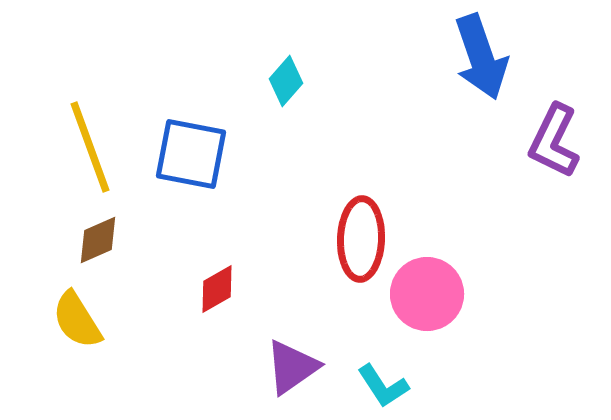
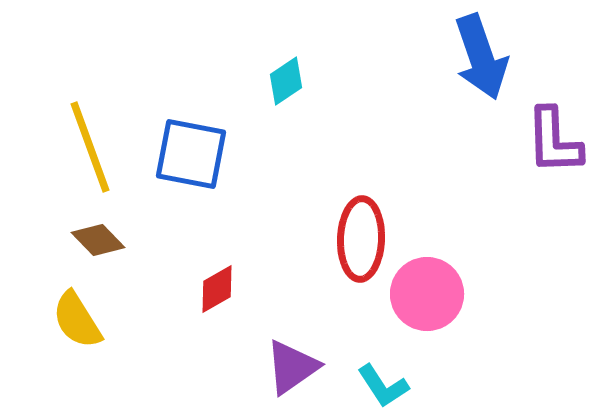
cyan diamond: rotated 15 degrees clockwise
purple L-shape: rotated 28 degrees counterclockwise
brown diamond: rotated 70 degrees clockwise
